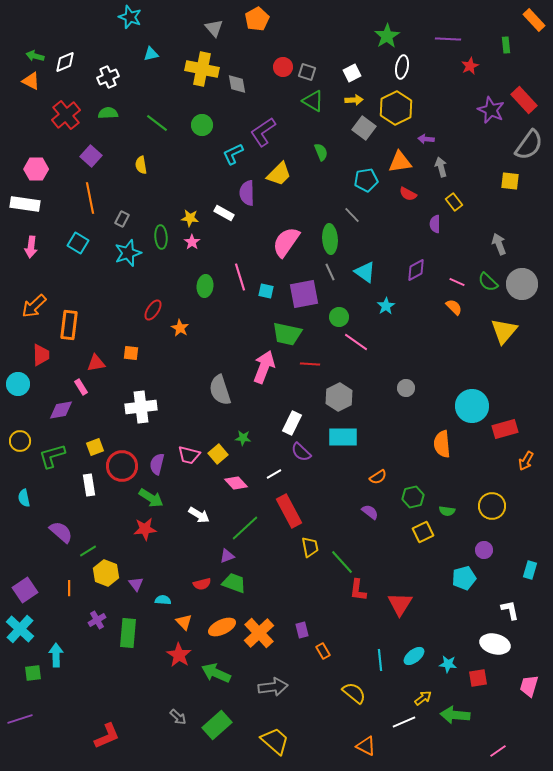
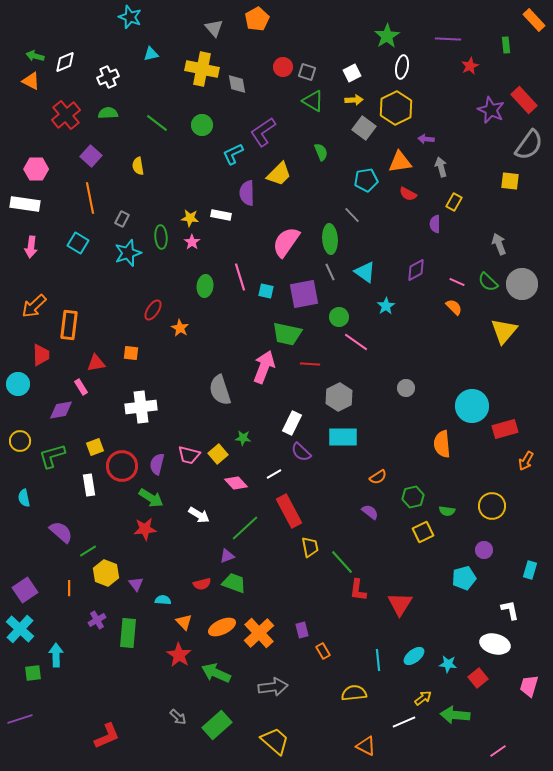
yellow semicircle at (141, 165): moved 3 px left, 1 px down
yellow rectangle at (454, 202): rotated 66 degrees clockwise
white rectangle at (224, 213): moved 3 px left, 2 px down; rotated 18 degrees counterclockwise
cyan line at (380, 660): moved 2 px left
red square at (478, 678): rotated 30 degrees counterclockwise
yellow semicircle at (354, 693): rotated 45 degrees counterclockwise
